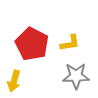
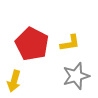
gray star: rotated 16 degrees counterclockwise
